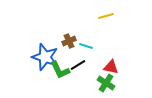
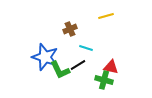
brown cross: moved 1 px right, 12 px up
cyan line: moved 2 px down
green cross: moved 2 px left, 3 px up; rotated 18 degrees counterclockwise
